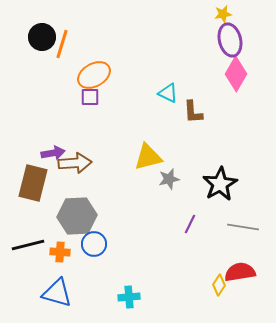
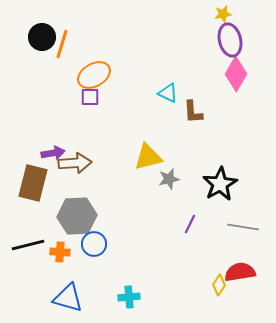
blue triangle: moved 11 px right, 5 px down
